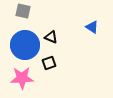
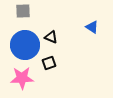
gray square: rotated 14 degrees counterclockwise
